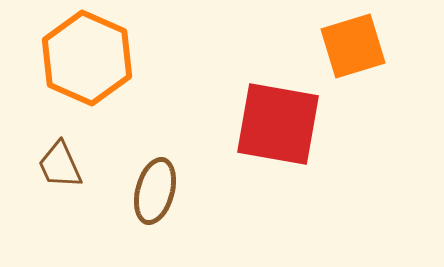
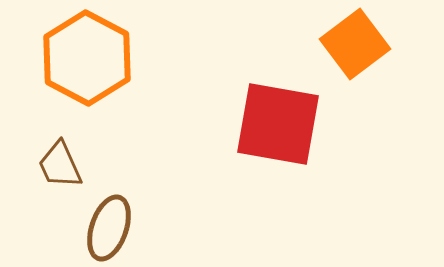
orange square: moved 2 px right, 2 px up; rotated 20 degrees counterclockwise
orange hexagon: rotated 4 degrees clockwise
brown ellipse: moved 46 px left, 37 px down; rotated 4 degrees clockwise
